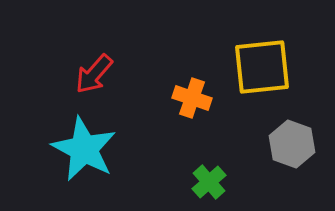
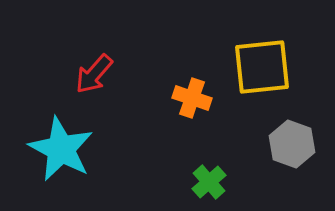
cyan star: moved 23 px left
